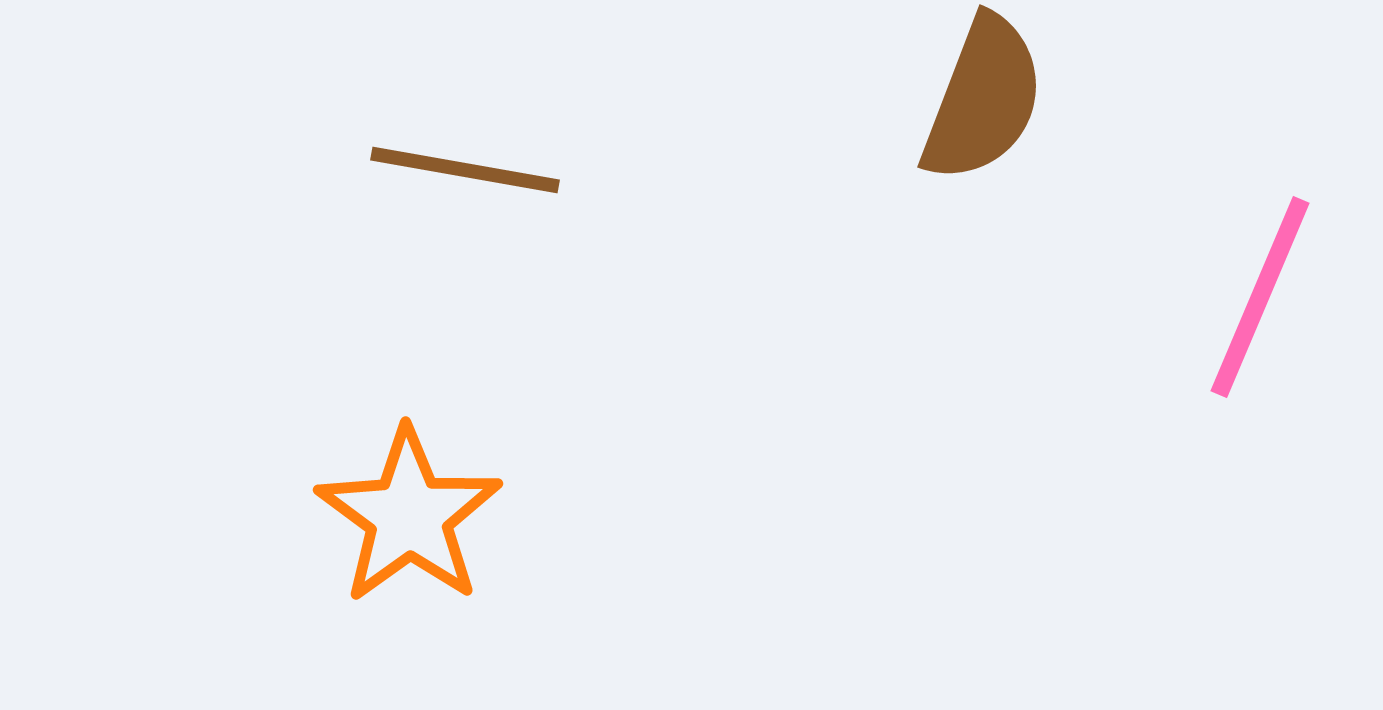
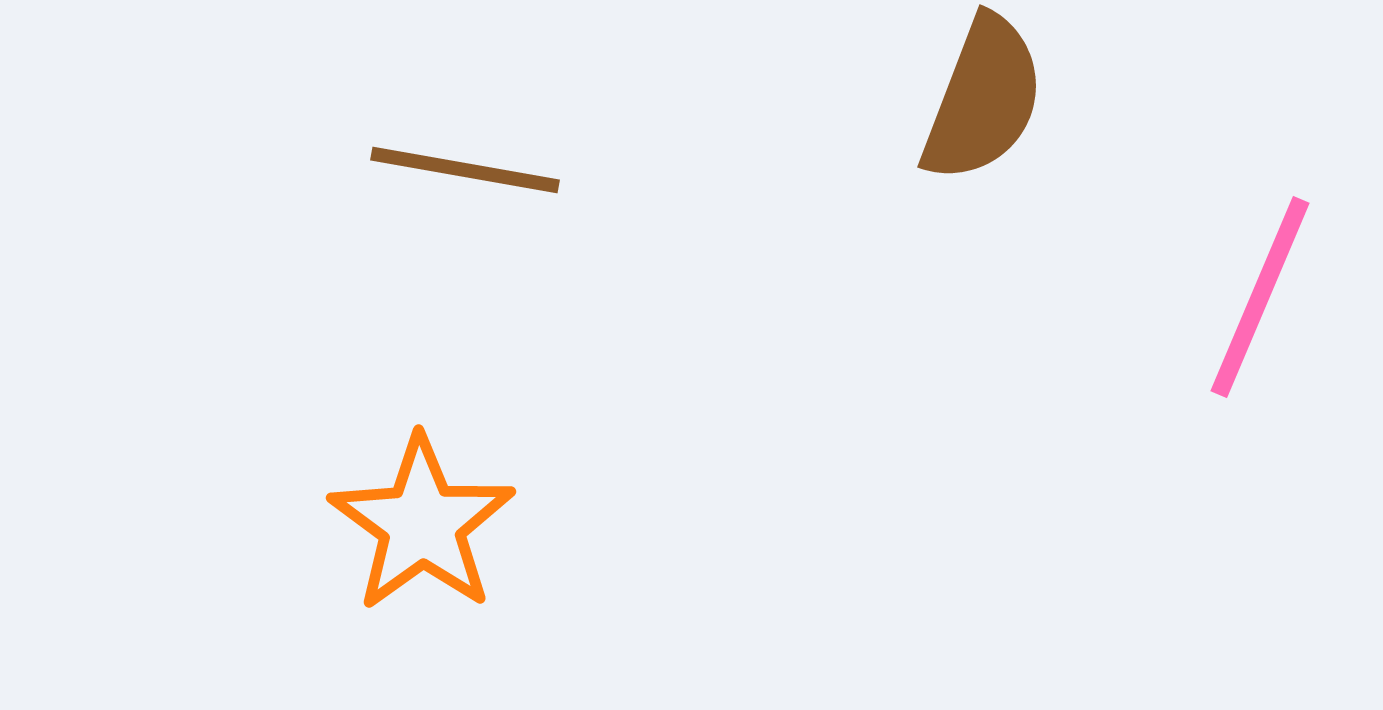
orange star: moved 13 px right, 8 px down
